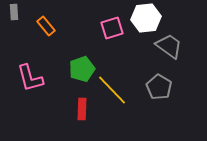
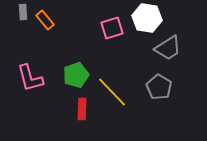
gray rectangle: moved 9 px right
white hexagon: moved 1 px right; rotated 16 degrees clockwise
orange rectangle: moved 1 px left, 6 px up
gray trapezoid: moved 1 px left, 2 px down; rotated 112 degrees clockwise
green pentagon: moved 6 px left, 6 px down
yellow line: moved 2 px down
